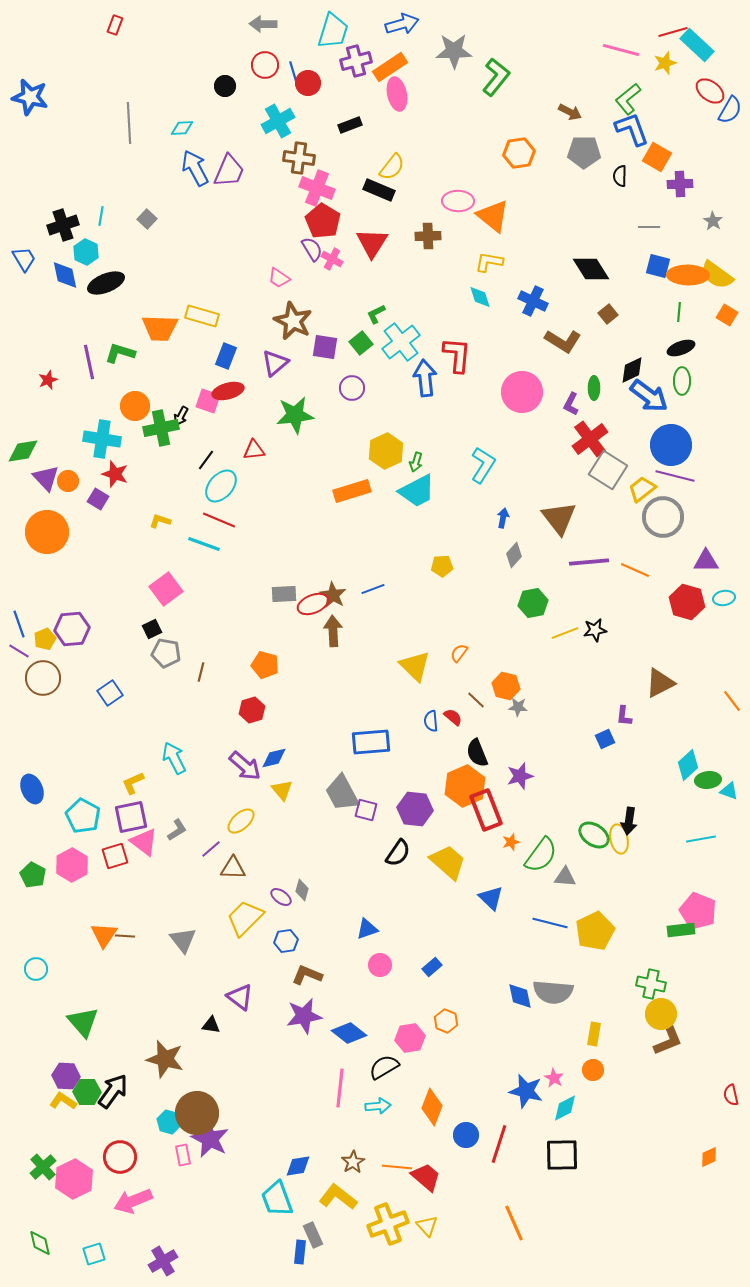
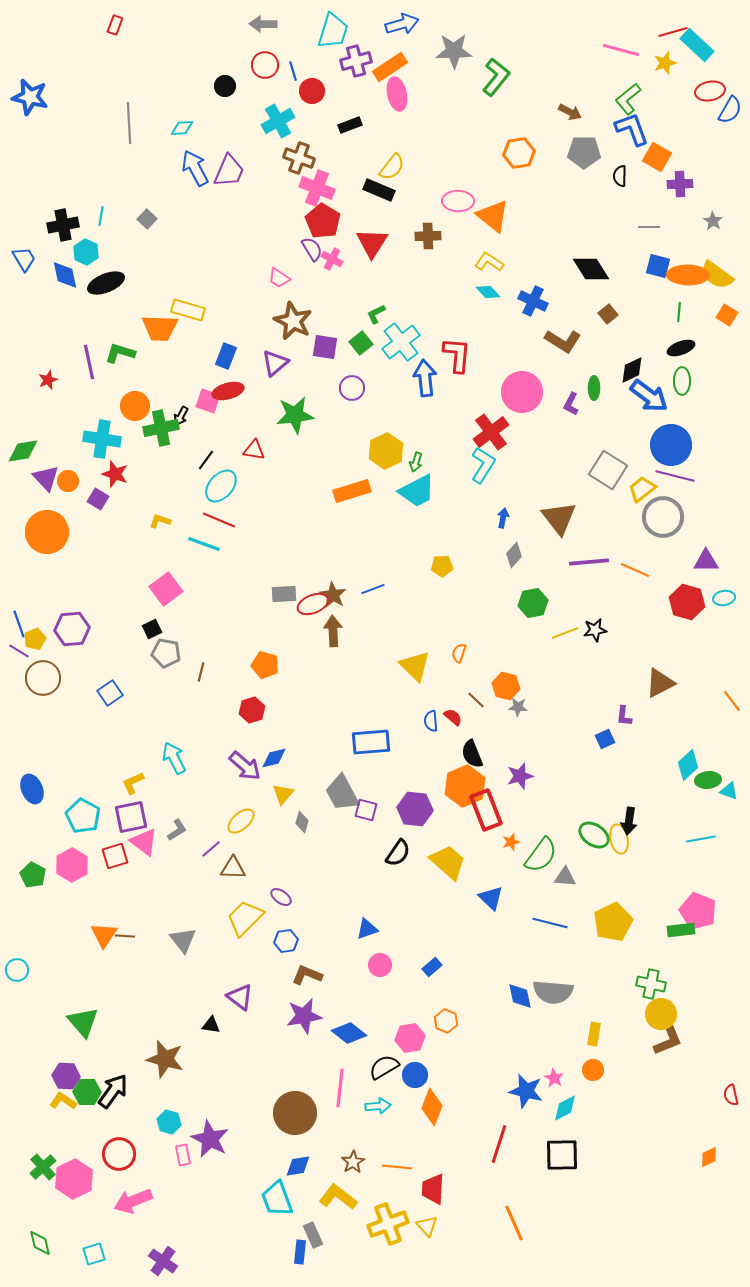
red circle at (308, 83): moved 4 px right, 8 px down
red ellipse at (710, 91): rotated 48 degrees counterclockwise
brown cross at (299, 158): rotated 12 degrees clockwise
black cross at (63, 225): rotated 8 degrees clockwise
yellow L-shape at (489, 262): rotated 24 degrees clockwise
cyan diamond at (480, 297): moved 8 px right, 5 px up; rotated 25 degrees counterclockwise
yellow rectangle at (202, 316): moved 14 px left, 6 px up
red cross at (590, 439): moved 99 px left, 7 px up
red triangle at (254, 450): rotated 15 degrees clockwise
yellow pentagon at (45, 639): moved 10 px left
orange semicircle at (459, 653): rotated 18 degrees counterclockwise
black semicircle at (477, 753): moved 5 px left, 1 px down
yellow triangle at (282, 790): moved 1 px right, 4 px down; rotated 20 degrees clockwise
gray diamond at (302, 890): moved 68 px up
yellow pentagon at (595, 931): moved 18 px right, 9 px up
cyan circle at (36, 969): moved 19 px left, 1 px down
brown circle at (197, 1113): moved 98 px right
blue circle at (466, 1135): moved 51 px left, 60 px up
red circle at (120, 1157): moved 1 px left, 3 px up
red trapezoid at (426, 1177): moved 7 px right, 12 px down; rotated 128 degrees counterclockwise
purple cross at (163, 1261): rotated 24 degrees counterclockwise
